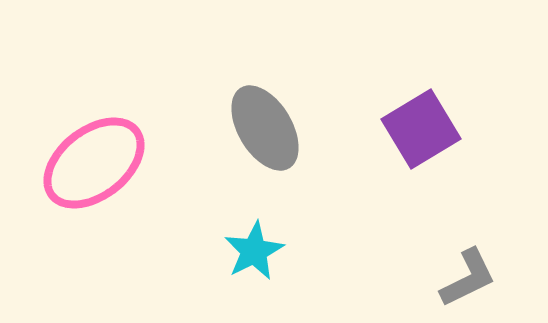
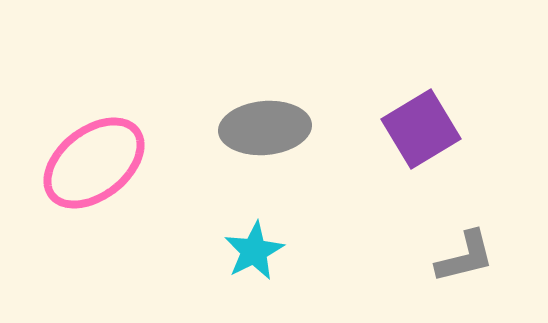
gray ellipse: rotated 64 degrees counterclockwise
gray L-shape: moved 3 px left, 21 px up; rotated 12 degrees clockwise
